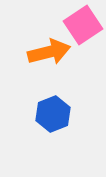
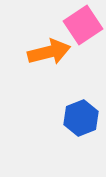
blue hexagon: moved 28 px right, 4 px down
